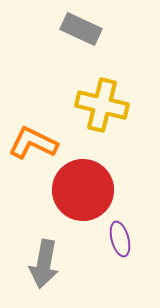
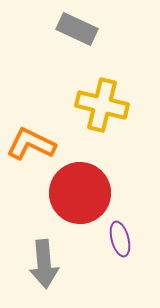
gray rectangle: moved 4 px left
orange L-shape: moved 2 px left, 1 px down
red circle: moved 3 px left, 3 px down
gray arrow: rotated 15 degrees counterclockwise
